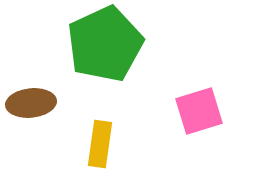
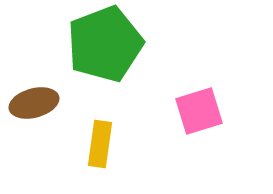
green pentagon: rotated 4 degrees clockwise
brown ellipse: moved 3 px right; rotated 9 degrees counterclockwise
